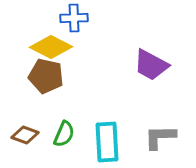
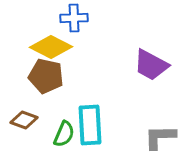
brown diamond: moved 1 px left, 15 px up
cyan rectangle: moved 17 px left, 17 px up
